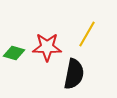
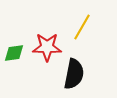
yellow line: moved 5 px left, 7 px up
green diamond: rotated 25 degrees counterclockwise
